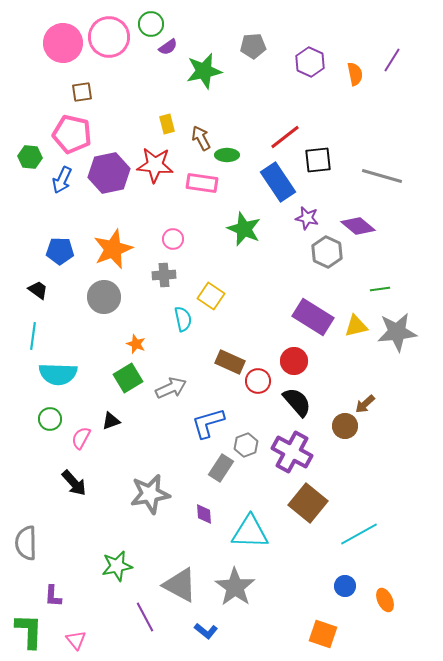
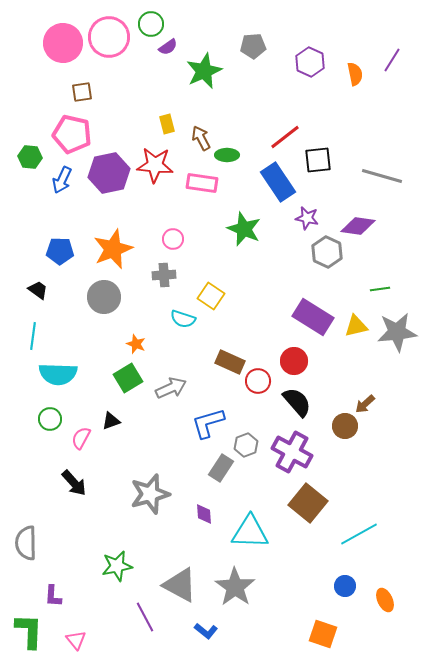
green star at (204, 71): rotated 12 degrees counterclockwise
purple diamond at (358, 226): rotated 32 degrees counterclockwise
cyan semicircle at (183, 319): rotated 120 degrees clockwise
gray star at (150, 494): rotated 6 degrees counterclockwise
